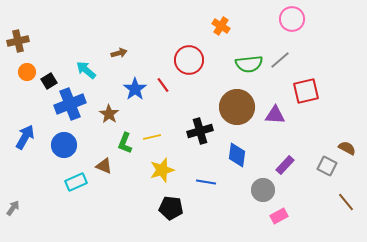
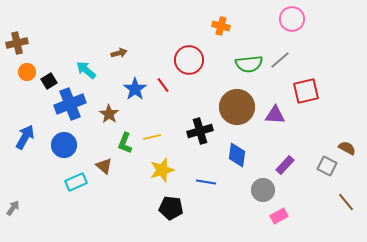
orange cross: rotated 18 degrees counterclockwise
brown cross: moved 1 px left, 2 px down
brown triangle: rotated 18 degrees clockwise
